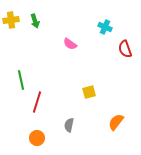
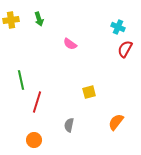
green arrow: moved 4 px right, 2 px up
cyan cross: moved 13 px right
red semicircle: rotated 48 degrees clockwise
orange circle: moved 3 px left, 2 px down
